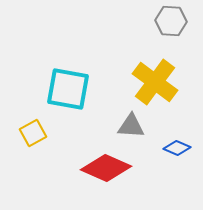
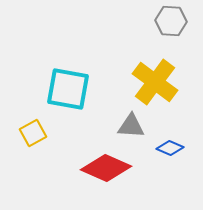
blue diamond: moved 7 px left
